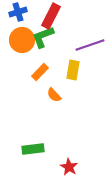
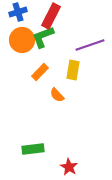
orange semicircle: moved 3 px right
